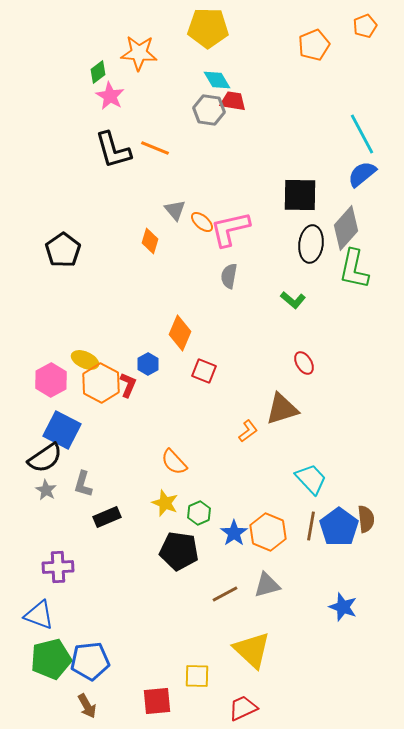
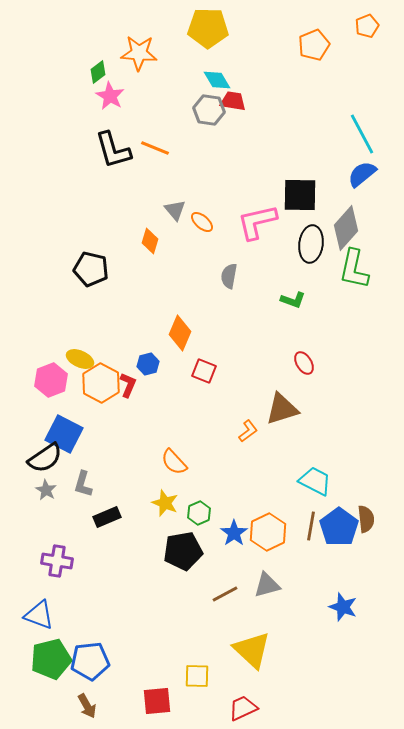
orange pentagon at (365, 26): moved 2 px right
pink L-shape at (230, 229): moved 27 px right, 7 px up
black pentagon at (63, 250): moved 28 px right, 19 px down; rotated 24 degrees counterclockwise
green L-shape at (293, 300): rotated 20 degrees counterclockwise
yellow ellipse at (85, 360): moved 5 px left, 1 px up
blue hexagon at (148, 364): rotated 15 degrees clockwise
pink hexagon at (51, 380): rotated 8 degrees clockwise
blue square at (62, 430): moved 2 px right, 4 px down
cyan trapezoid at (311, 479): moved 4 px right, 2 px down; rotated 20 degrees counterclockwise
orange hexagon at (268, 532): rotated 12 degrees clockwise
black pentagon at (179, 551): moved 4 px right; rotated 18 degrees counterclockwise
purple cross at (58, 567): moved 1 px left, 6 px up; rotated 12 degrees clockwise
